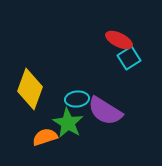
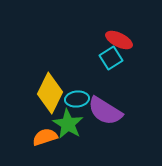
cyan square: moved 18 px left
yellow diamond: moved 20 px right, 4 px down; rotated 6 degrees clockwise
green star: moved 1 px down
